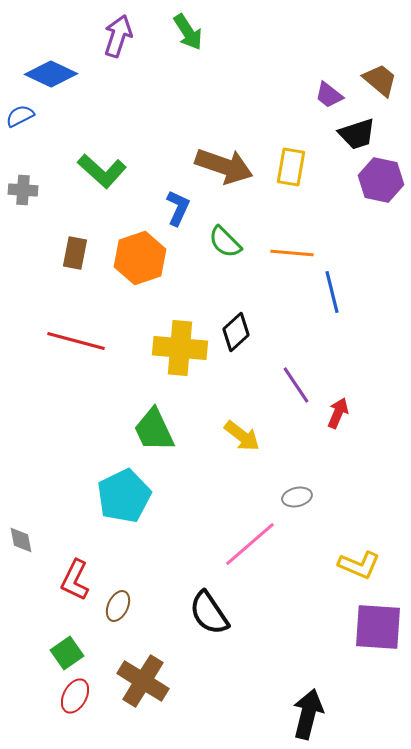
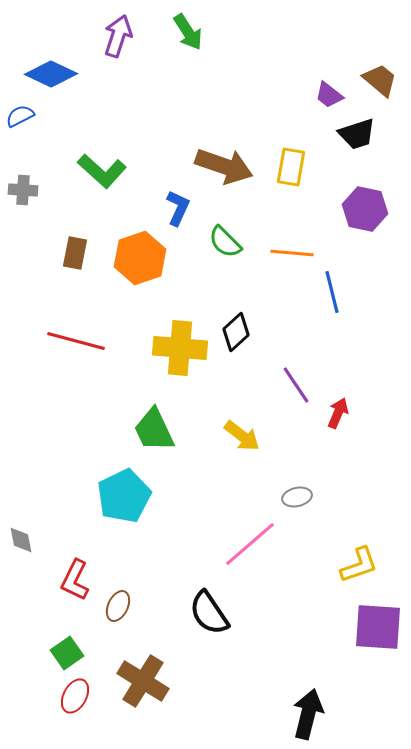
purple hexagon: moved 16 px left, 29 px down
yellow L-shape: rotated 42 degrees counterclockwise
